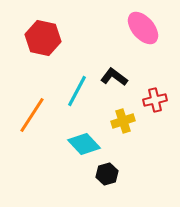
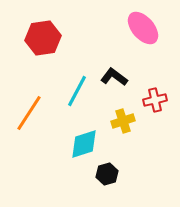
red hexagon: rotated 20 degrees counterclockwise
orange line: moved 3 px left, 2 px up
cyan diamond: rotated 64 degrees counterclockwise
